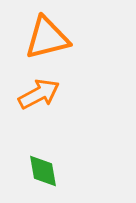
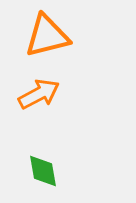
orange triangle: moved 2 px up
